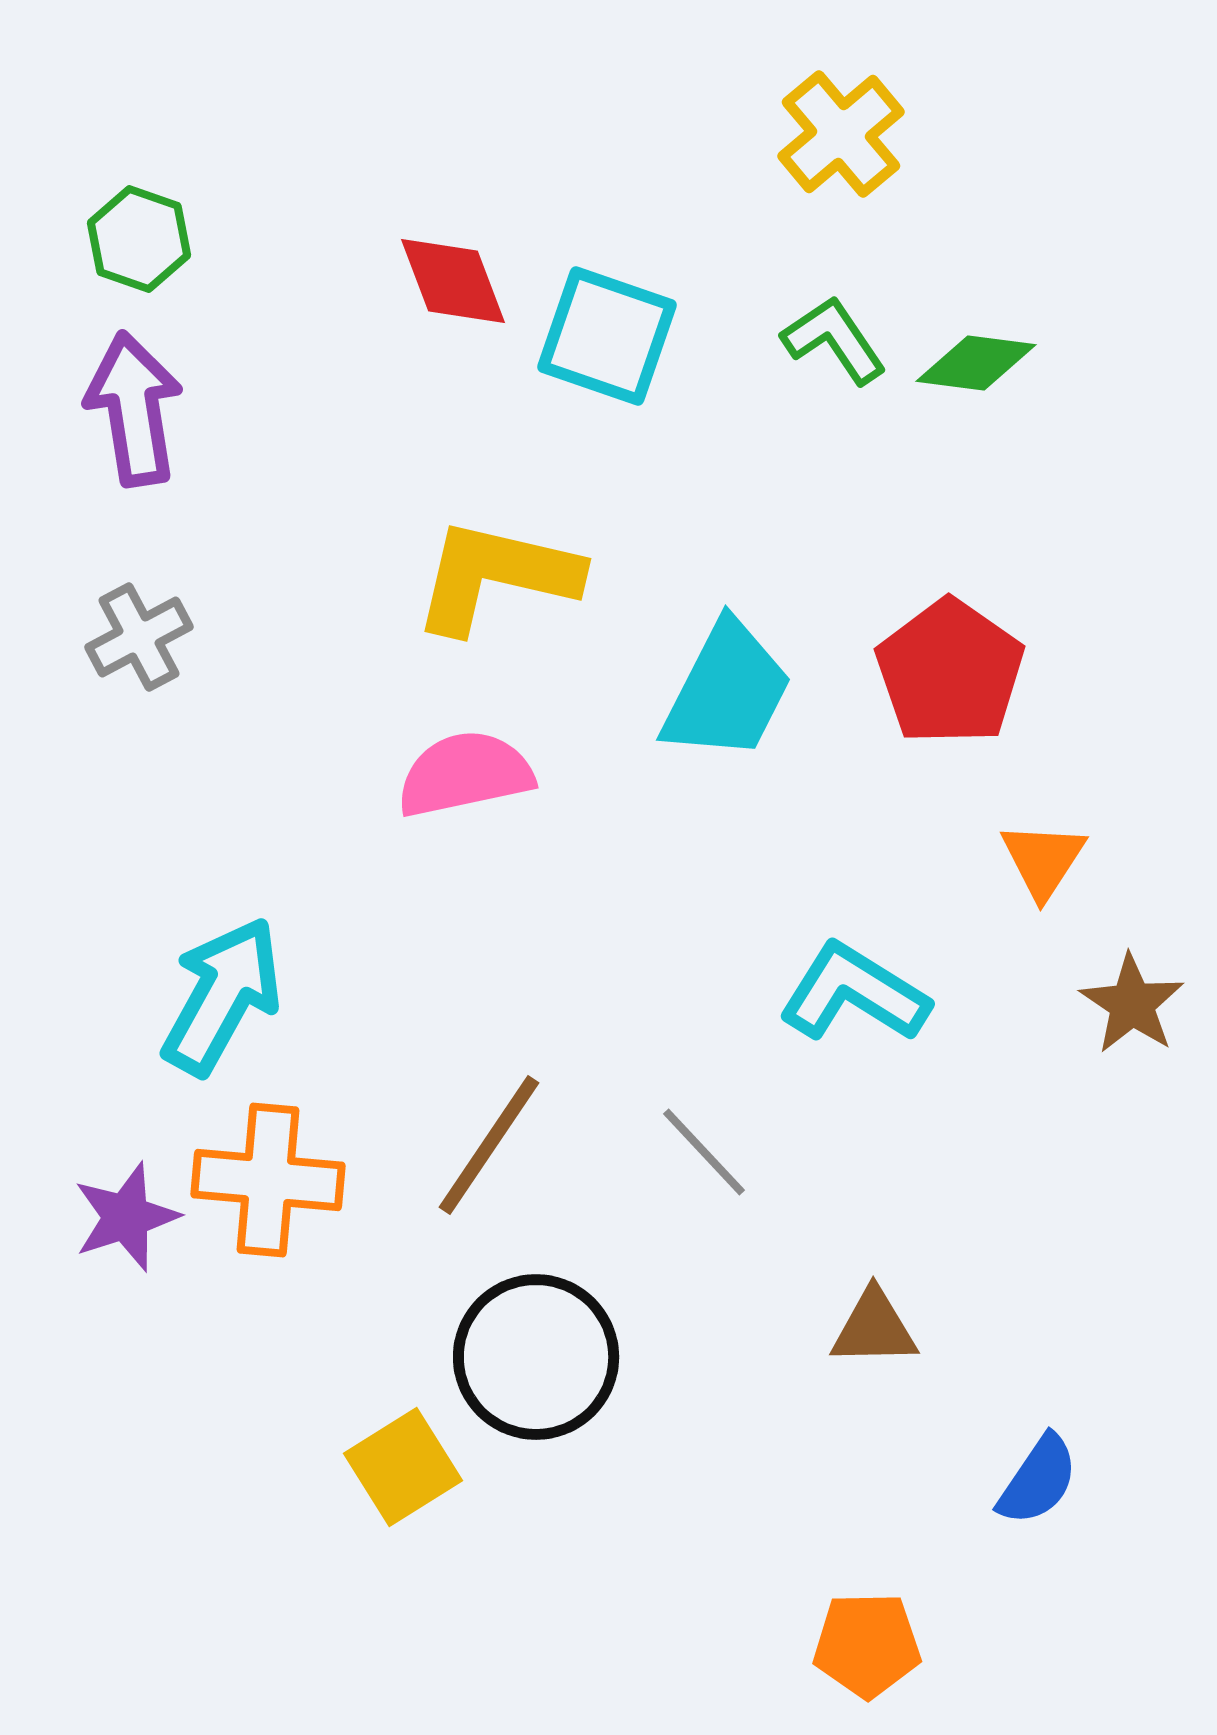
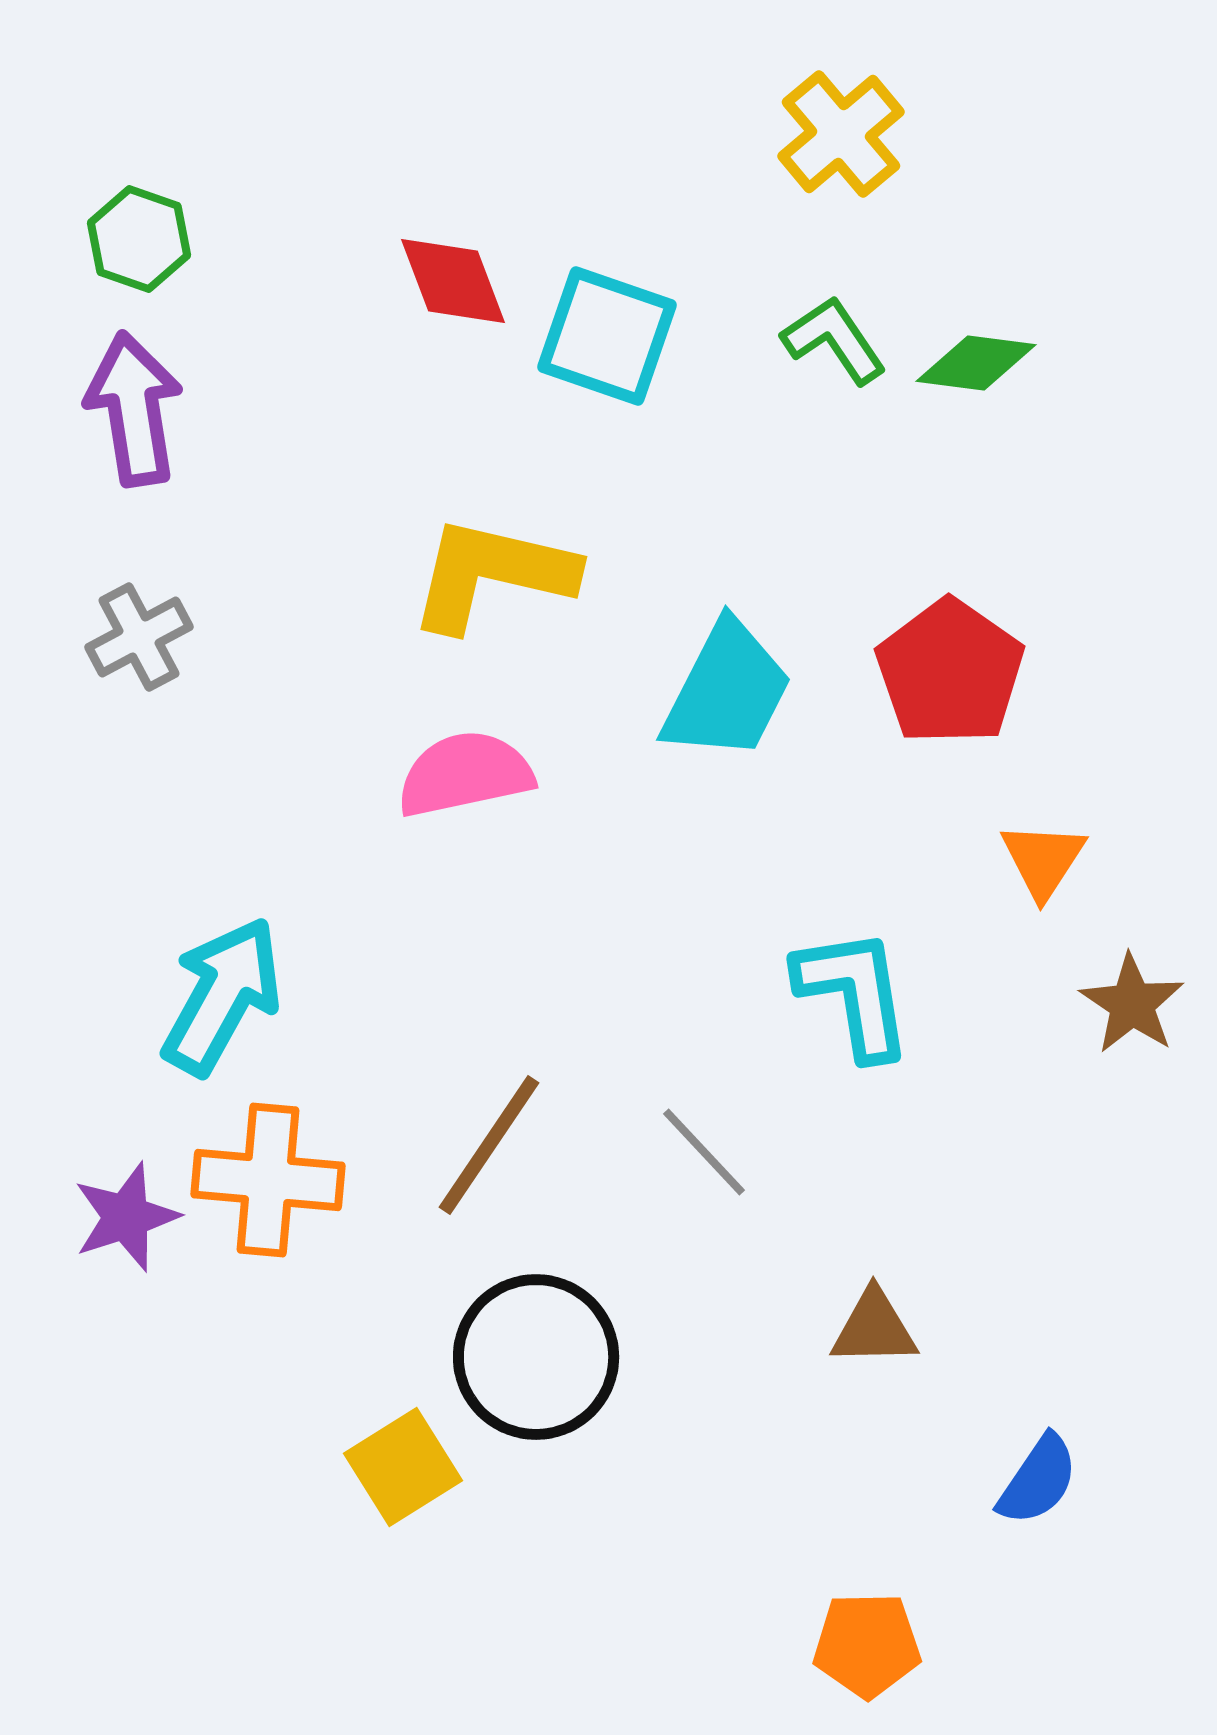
yellow L-shape: moved 4 px left, 2 px up
cyan L-shape: rotated 49 degrees clockwise
